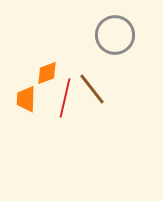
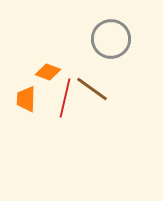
gray circle: moved 4 px left, 4 px down
orange diamond: moved 1 px right, 1 px up; rotated 40 degrees clockwise
brown line: rotated 16 degrees counterclockwise
